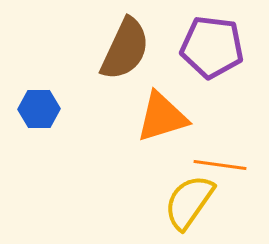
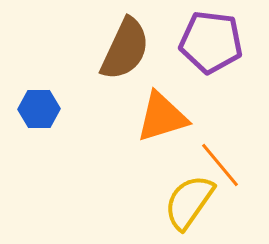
purple pentagon: moved 1 px left, 5 px up
orange line: rotated 42 degrees clockwise
